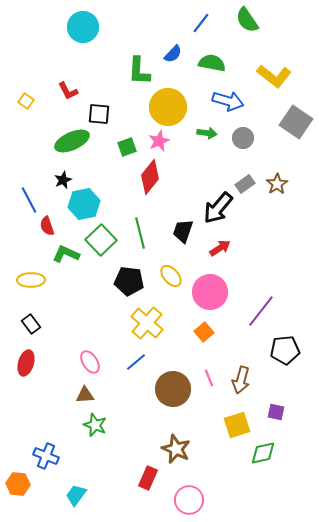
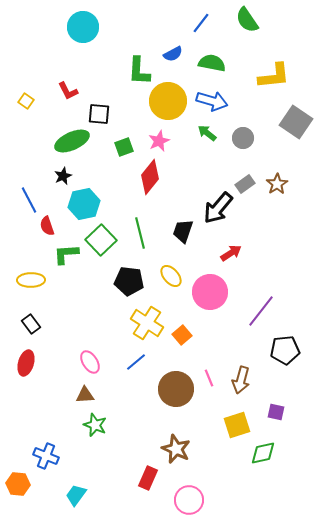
blue semicircle at (173, 54): rotated 18 degrees clockwise
yellow L-shape at (274, 76): rotated 44 degrees counterclockwise
blue arrow at (228, 101): moved 16 px left
yellow circle at (168, 107): moved 6 px up
green arrow at (207, 133): rotated 150 degrees counterclockwise
green square at (127, 147): moved 3 px left
black star at (63, 180): moved 4 px up
red arrow at (220, 248): moved 11 px right, 5 px down
green L-shape at (66, 254): rotated 28 degrees counterclockwise
yellow cross at (147, 323): rotated 8 degrees counterclockwise
orange square at (204, 332): moved 22 px left, 3 px down
brown circle at (173, 389): moved 3 px right
